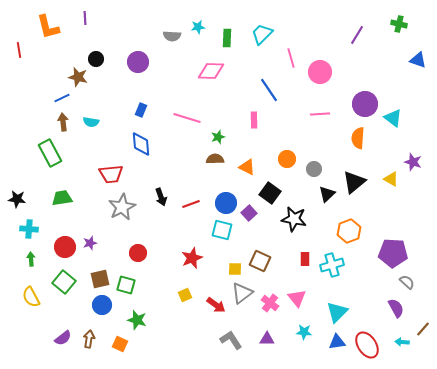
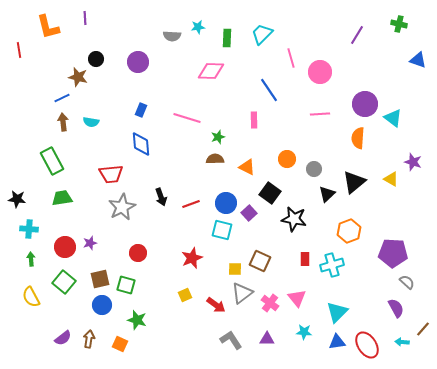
green rectangle at (50, 153): moved 2 px right, 8 px down
